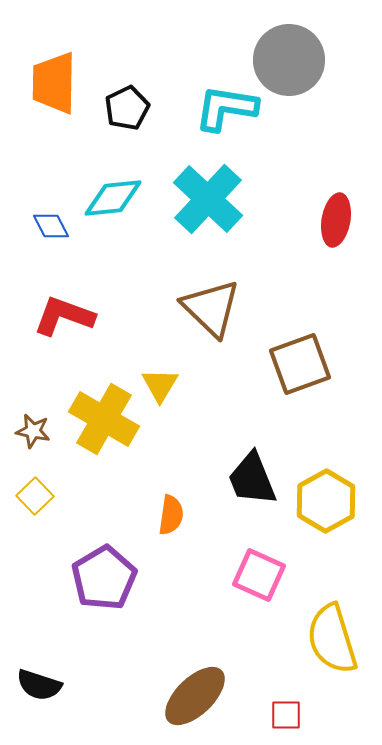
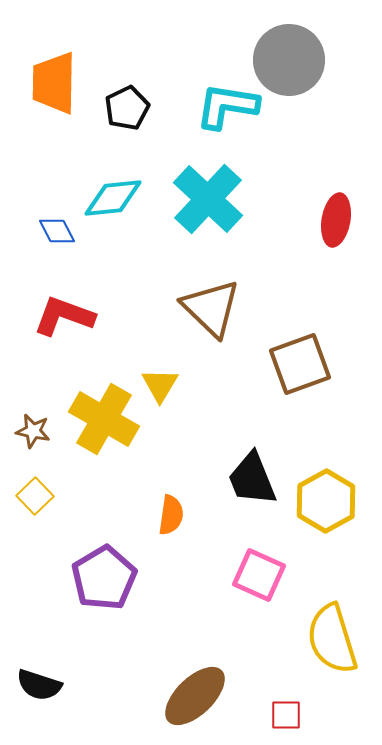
cyan L-shape: moved 1 px right, 2 px up
blue diamond: moved 6 px right, 5 px down
